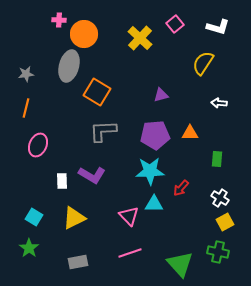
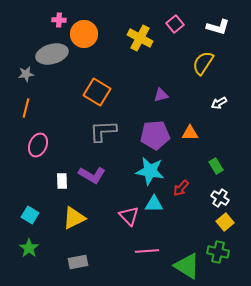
yellow cross: rotated 15 degrees counterclockwise
gray ellipse: moved 17 px left, 12 px up; rotated 60 degrees clockwise
white arrow: rotated 35 degrees counterclockwise
green rectangle: moved 1 px left, 7 px down; rotated 35 degrees counterclockwise
cyan star: rotated 12 degrees clockwise
cyan square: moved 4 px left, 2 px up
yellow square: rotated 12 degrees counterclockwise
pink line: moved 17 px right, 2 px up; rotated 15 degrees clockwise
green triangle: moved 7 px right, 2 px down; rotated 16 degrees counterclockwise
